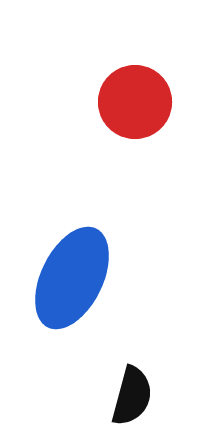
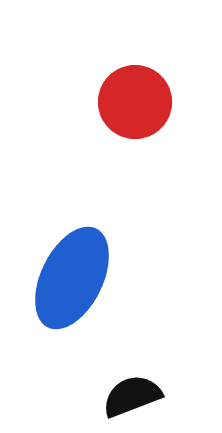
black semicircle: rotated 126 degrees counterclockwise
